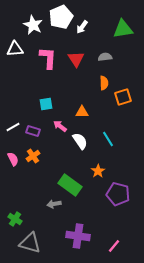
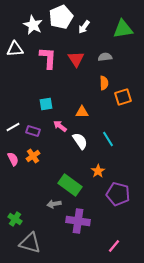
white arrow: moved 2 px right
purple cross: moved 15 px up
